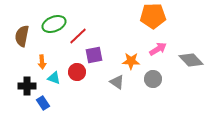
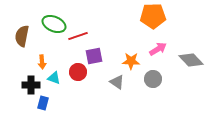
green ellipse: rotated 45 degrees clockwise
red line: rotated 24 degrees clockwise
purple square: moved 1 px down
red circle: moved 1 px right
black cross: moved 4 px right, 1 px up
blue rectangle: rotated 48 degrees clockwise
